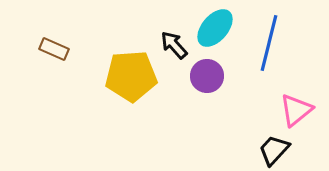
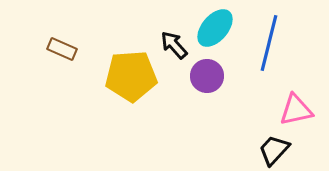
brown rectangle: moved 8 px right
pink triangle: rotated 27 degrees clockwise
